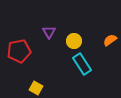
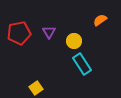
orange semicircle: moved 10 px left, 20 px up
red pentagon: moved 18 px up
yellow square: rotated 24 degrees clockwise
